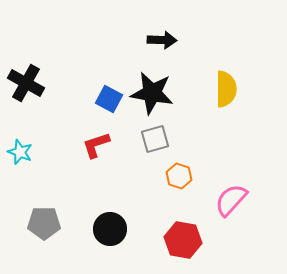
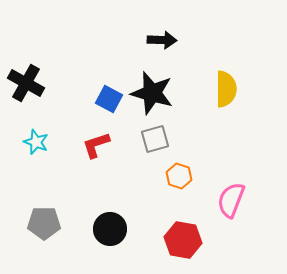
black star: rotated 6 degrees clockwise
cyan star: moved 16 px right, 10 px up
pink semicircle: rotated 21 degrees counterclockwise
